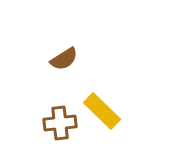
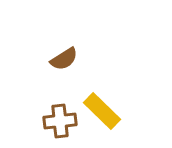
brown cross: moved 2 px up
